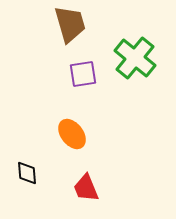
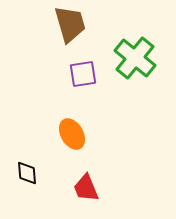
orange ellipse: rotated 8 degrees clockwise
